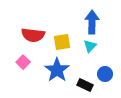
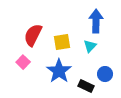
blue arrow: moved 4 px right, 1 px up
red semicircle: rotated 110 degrees clockwise
blue star: moved 2 px right, 1 px down
black rectangle: moved 1 px right, 1 px down
